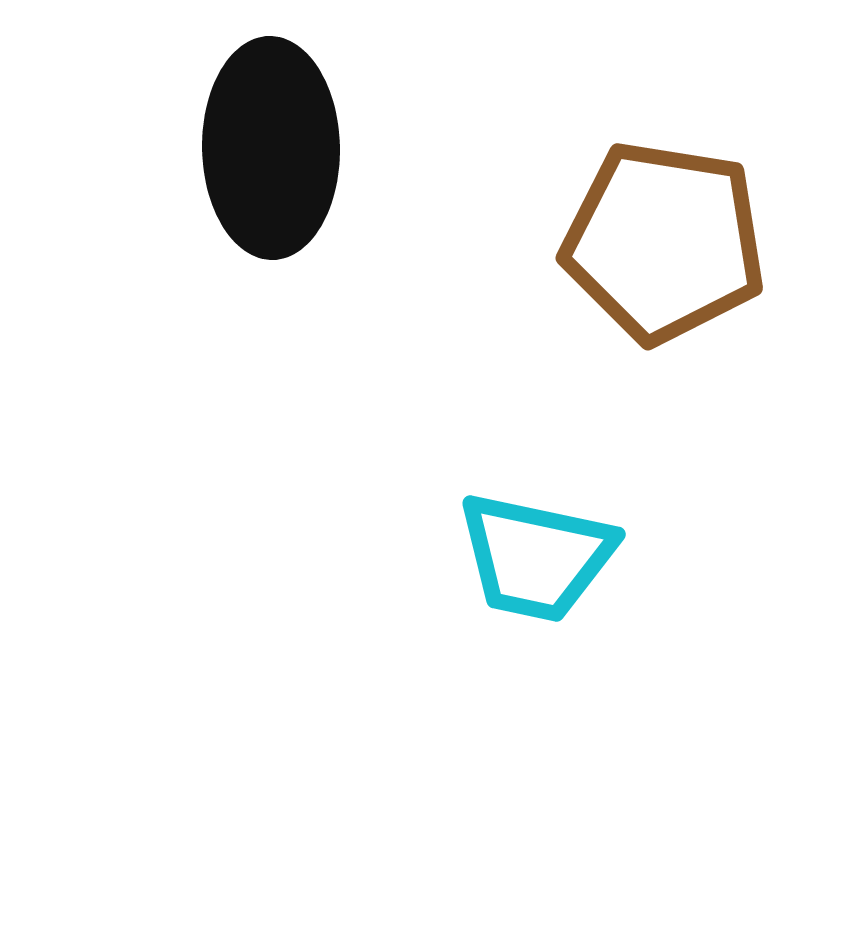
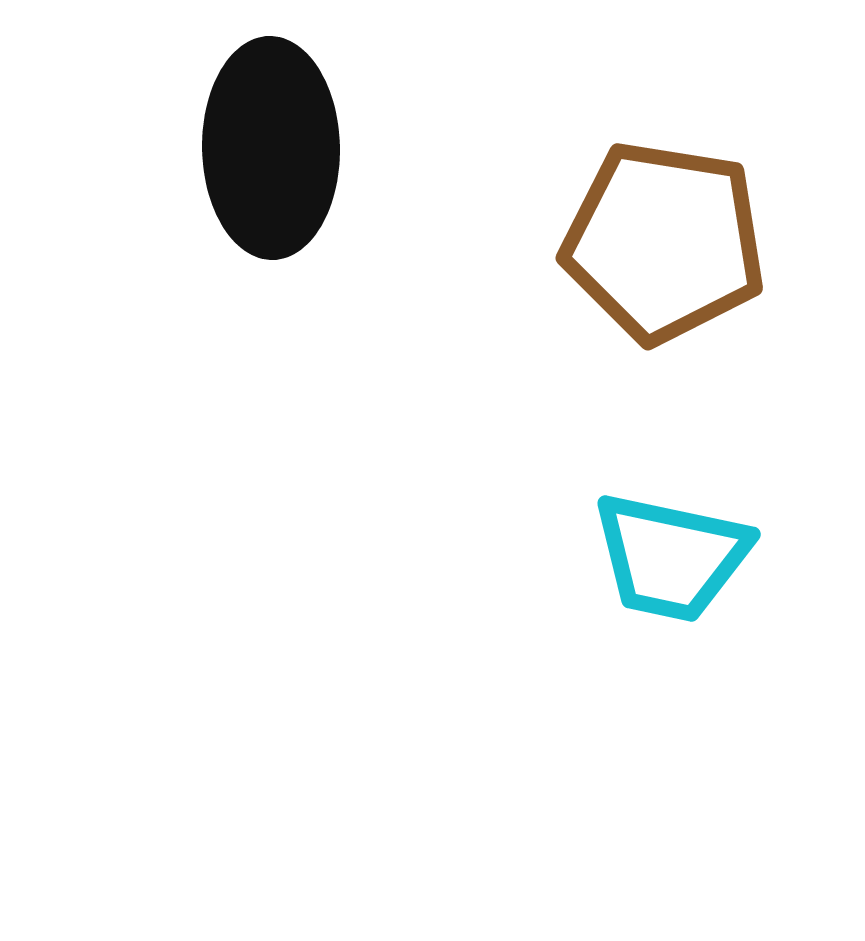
cyan trapezoid: moved 135 px right
